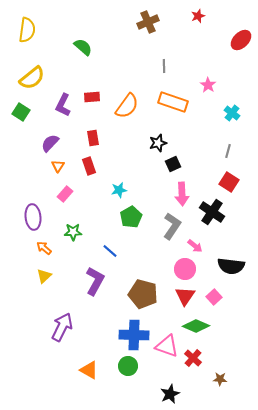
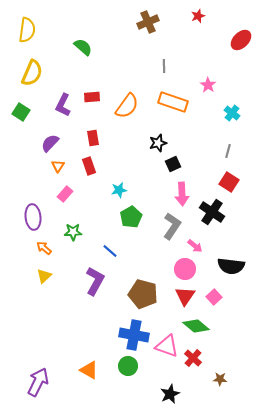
yellow semicircle at (32, 78): moved 5 px up; rotated 28 degrees counterclockwise
green diamond at (196, 326): rotated 16 degrees clockwise
purple arrow at (62, 327): moved 24 px left, 55 px down
blue cross at (134, 335): rotated 8 degrees clockwise
